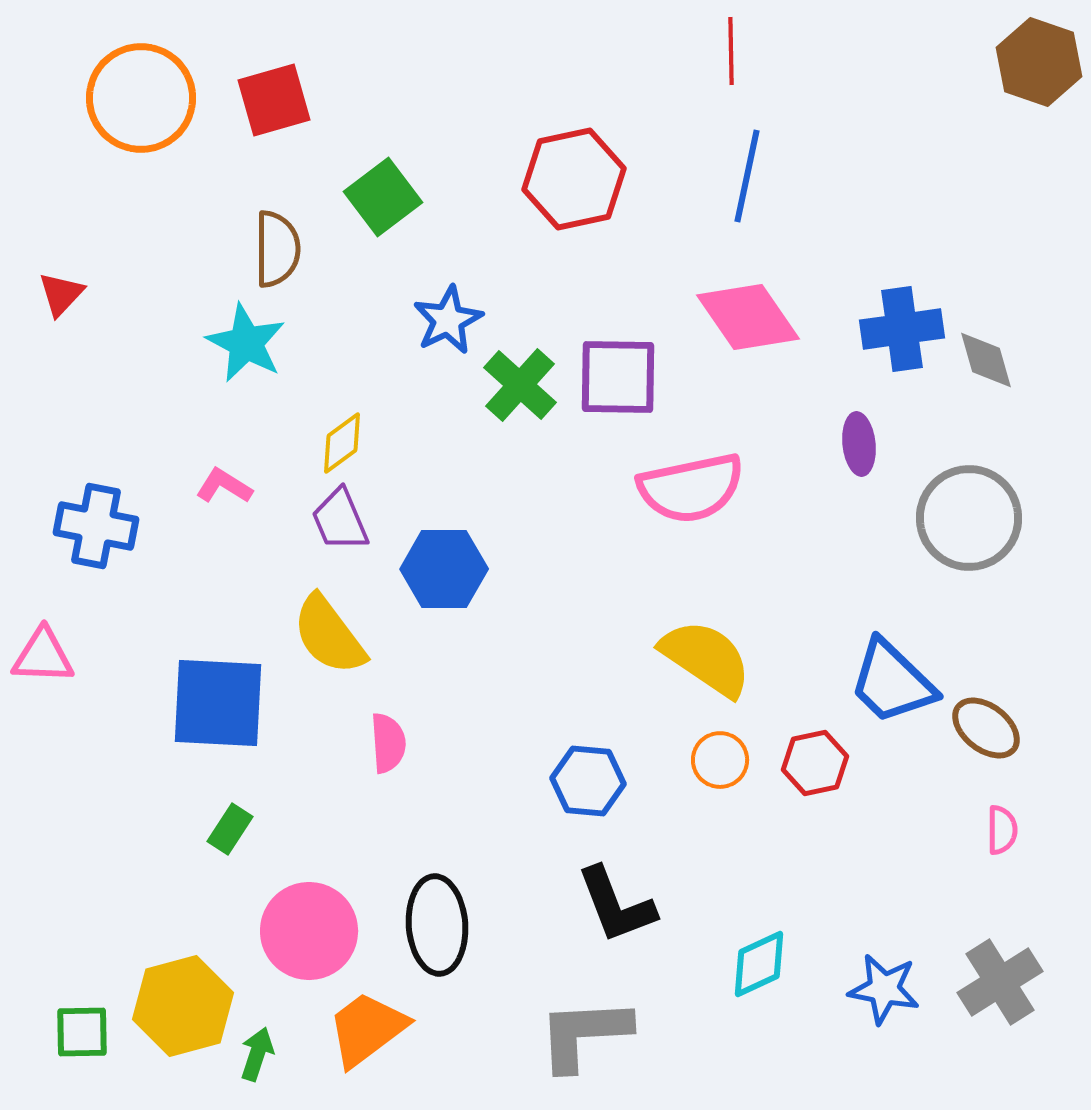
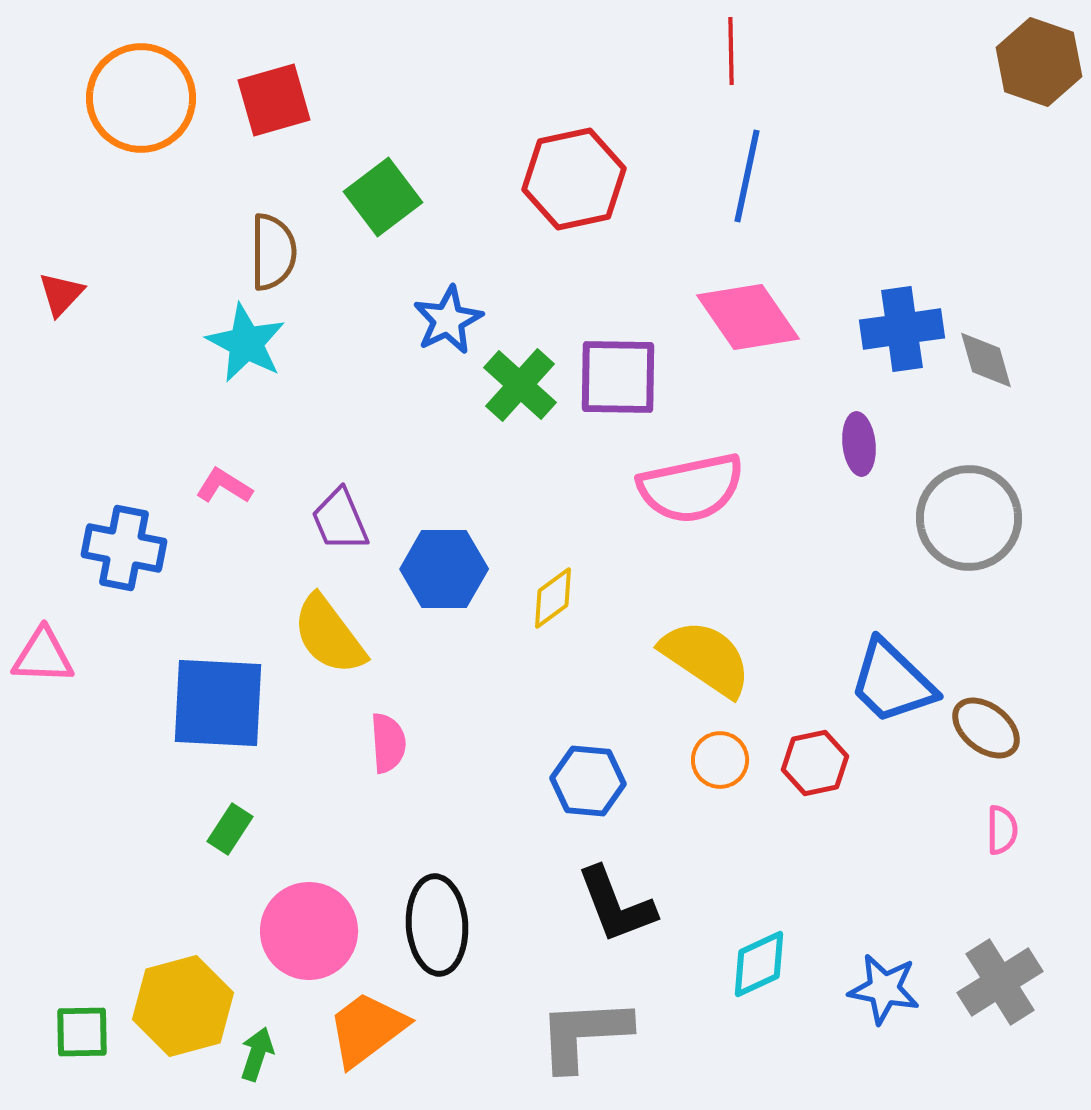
brown semicircle at (277, 249): moved 4 px left, 3 px down
yellow diamond at (342, 443): moved 211 px right, 155 px down
blue cross at (96, 526): moved 28 px right, 22 px down
